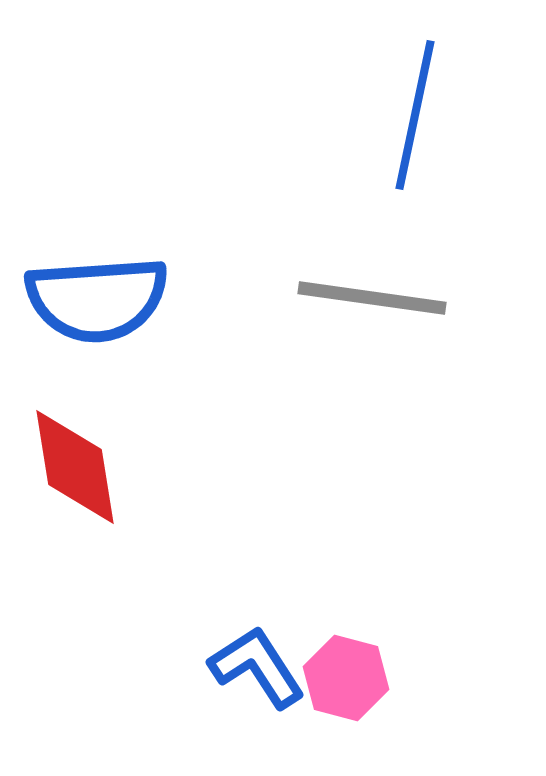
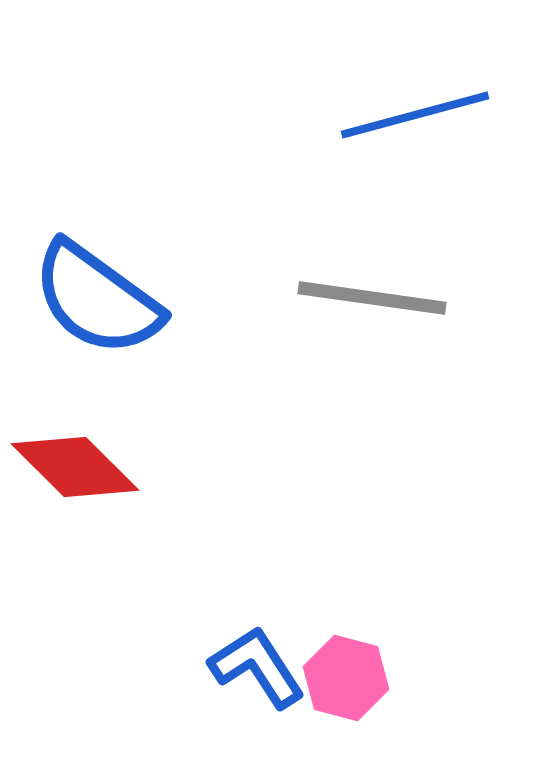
blue line: rotated 63 degrees clockwise
blue semicircle: rotated 40 degrees clockwise
red diamond: rotated 36 degrees counterclockwise
